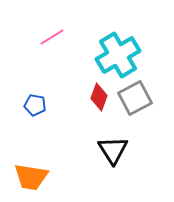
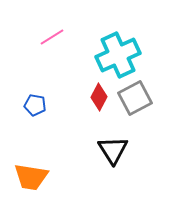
cyan cross: rotated 6 degrees clockwise
red diamond: rotated 8 degrees clockwise
